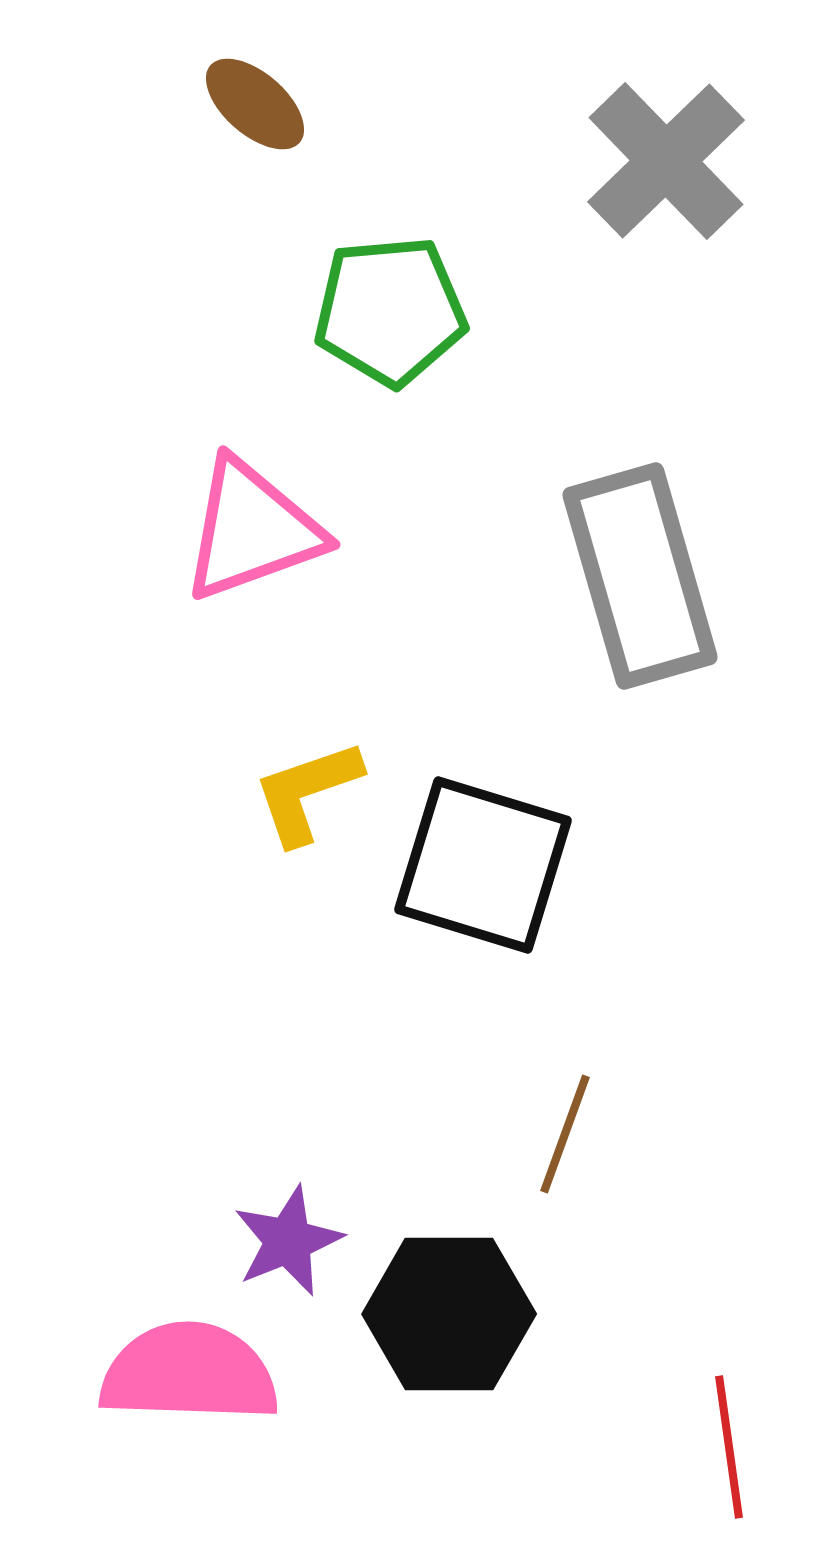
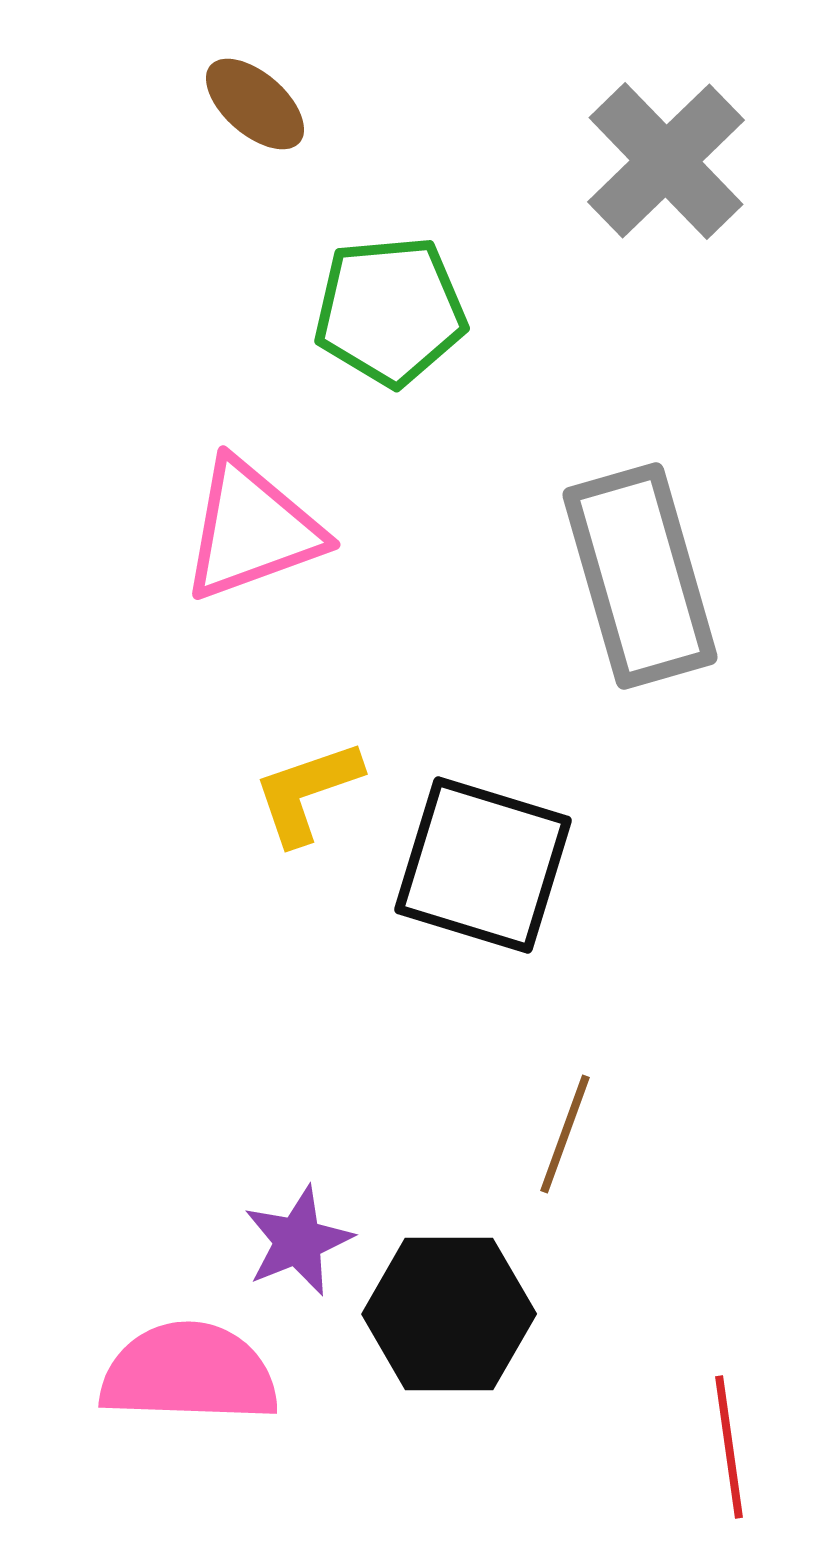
purple star: moved 10 px right
